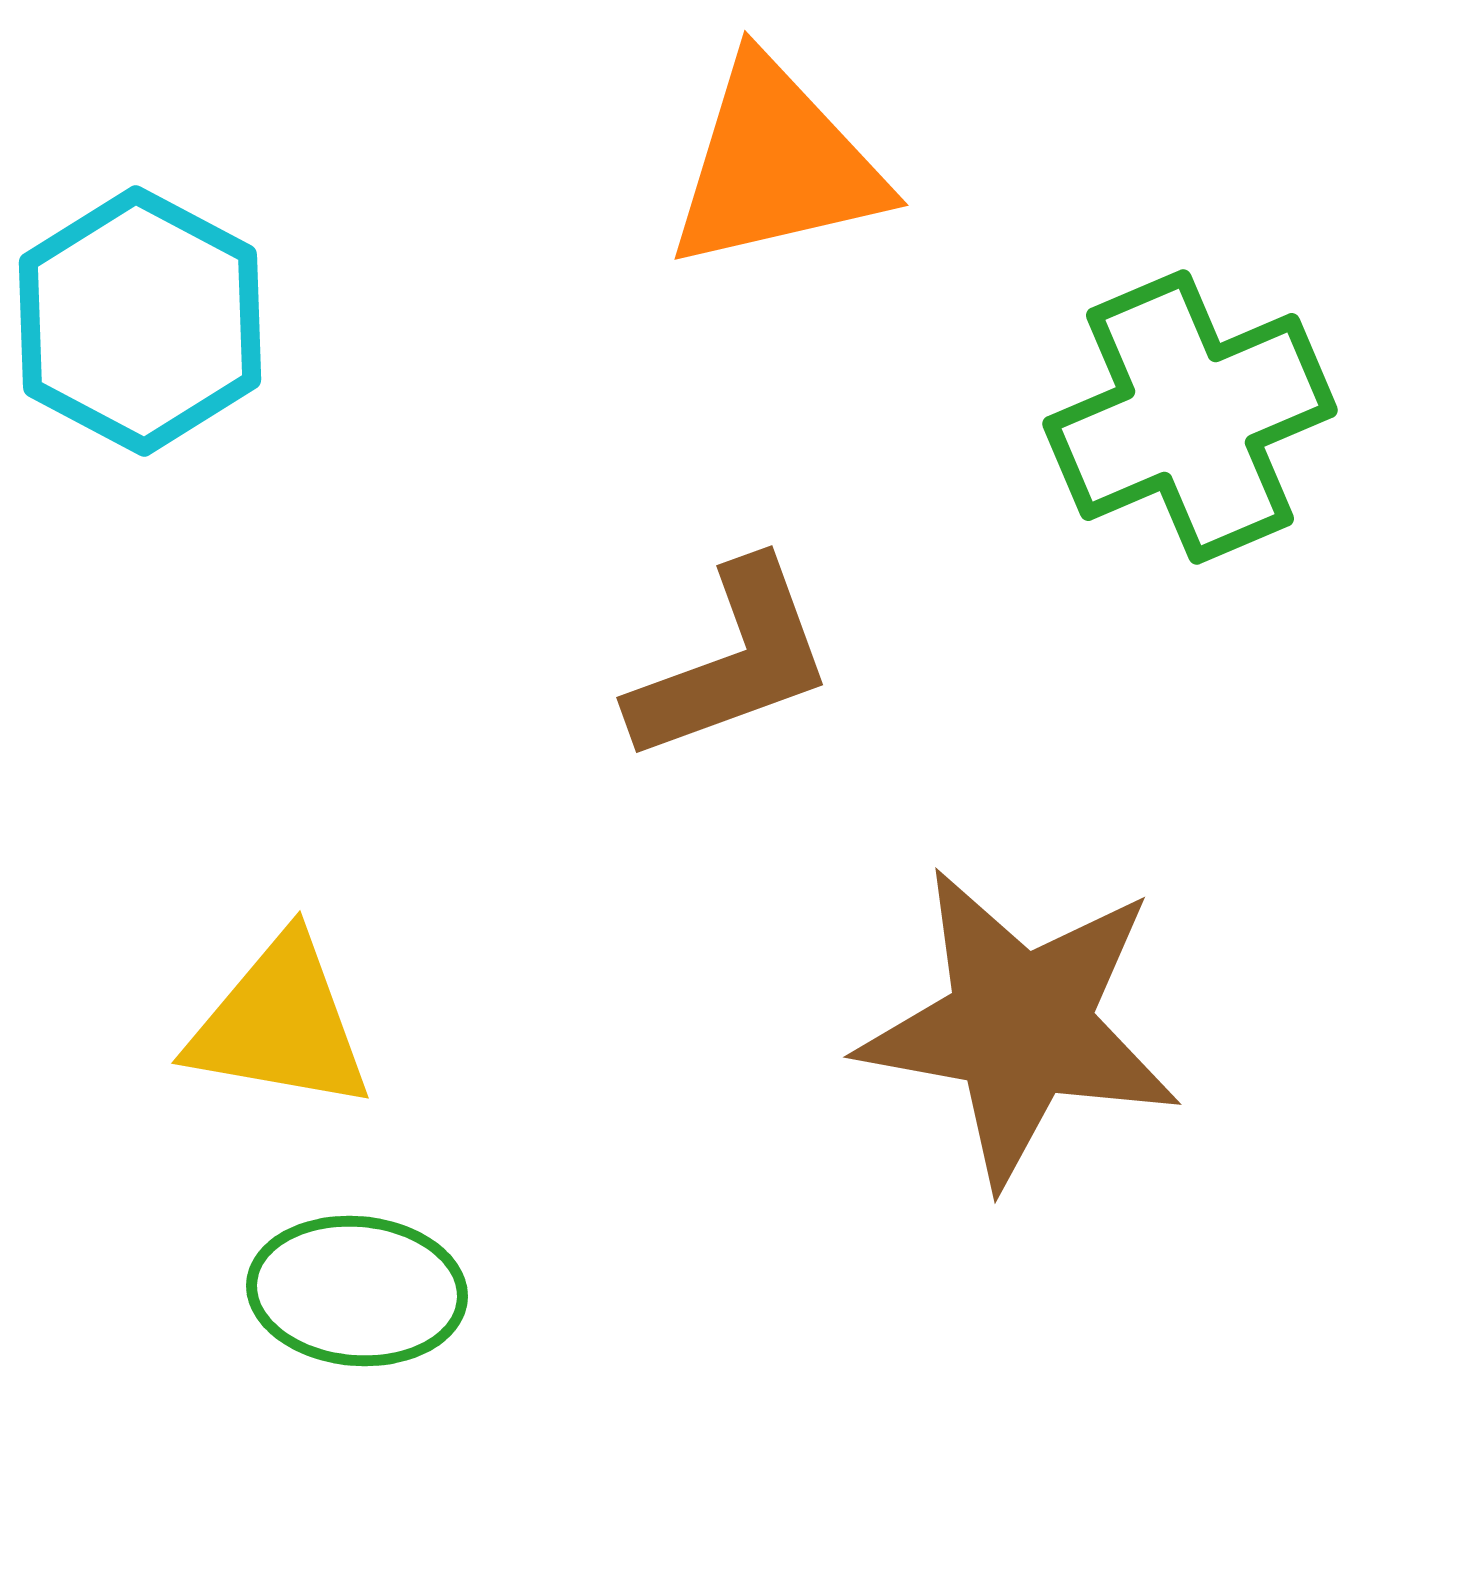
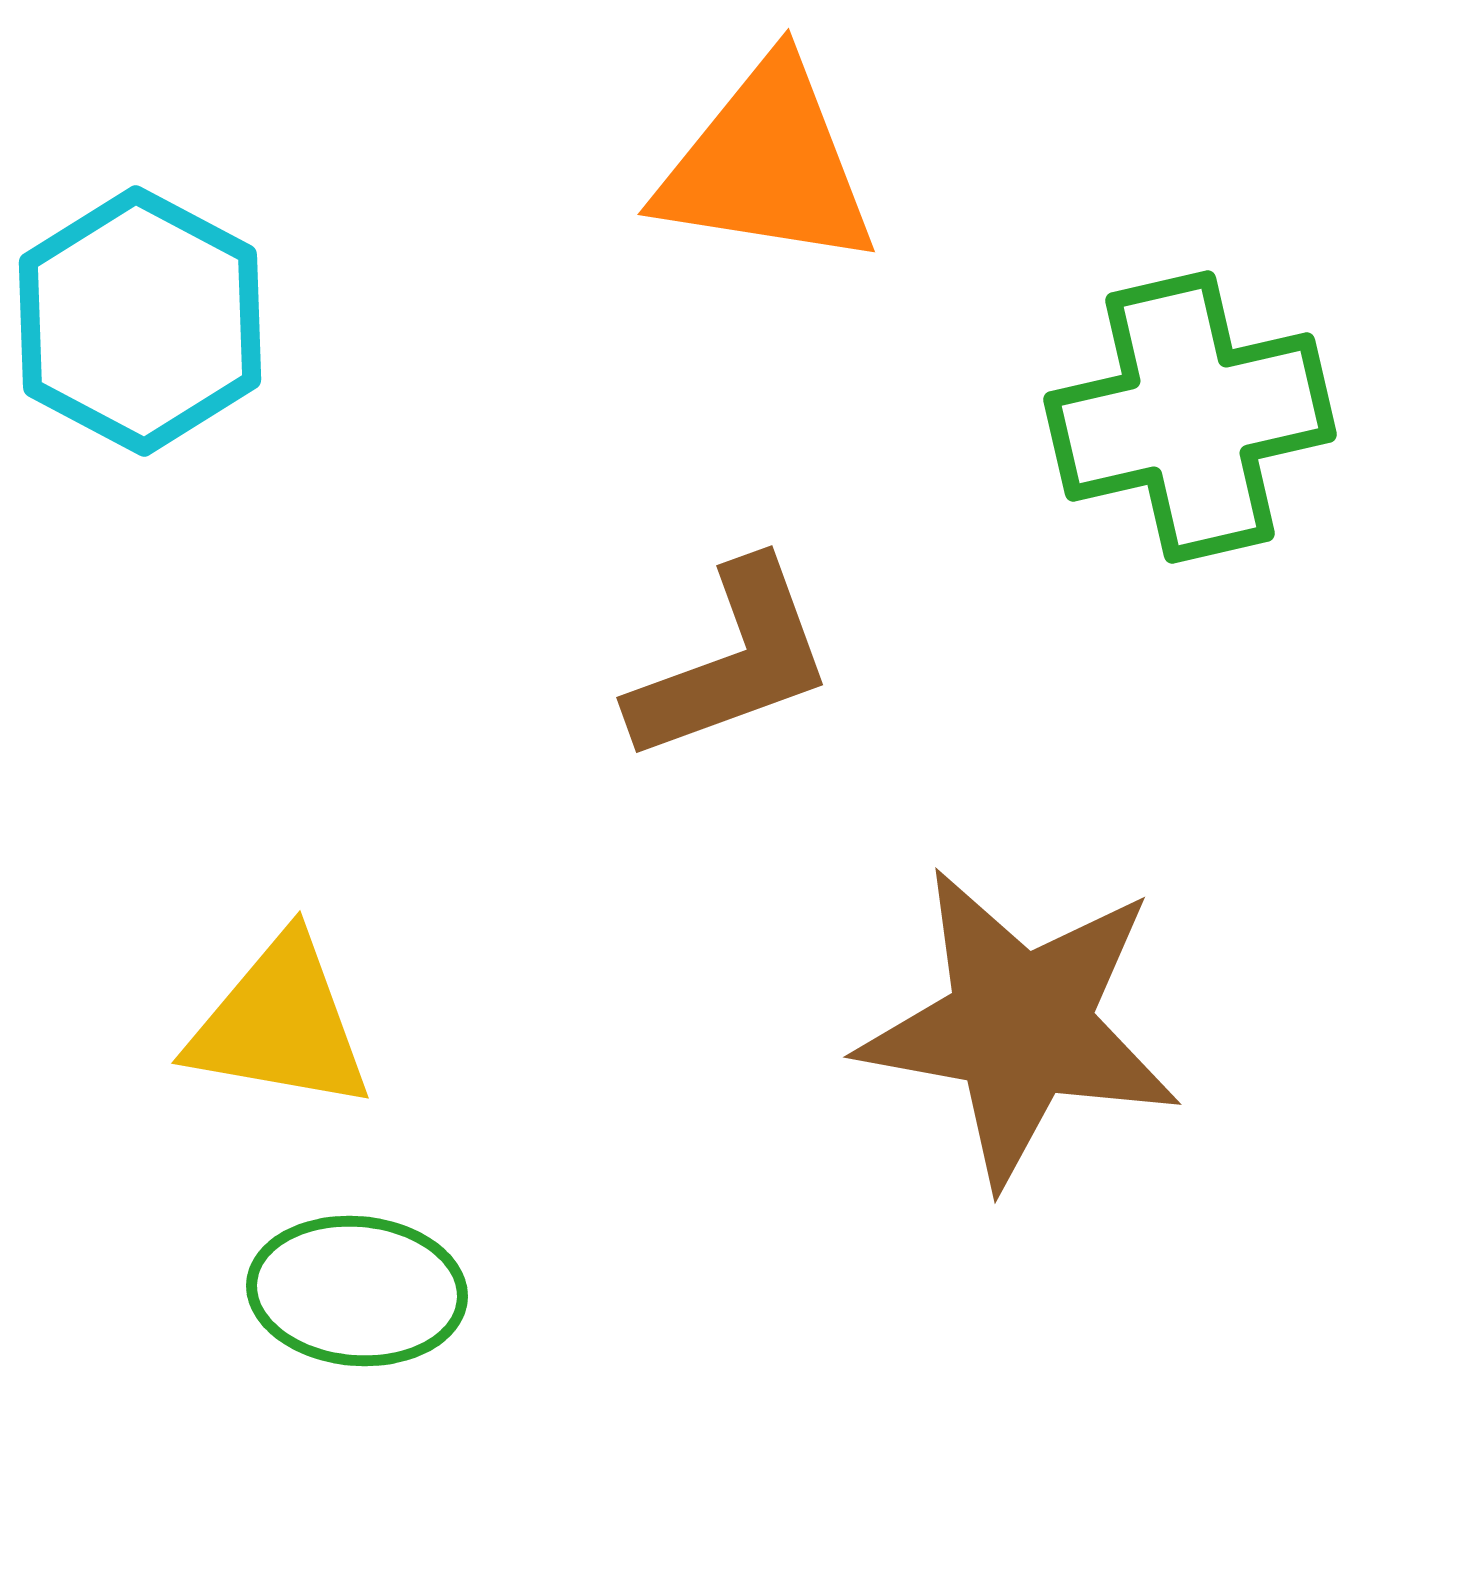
orange triangle: moved 9 px left; rotated 22 degrees clockwise
green cross: rotated 10 degrees clockwise
